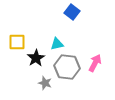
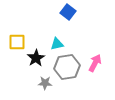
blue square: moved 4 px left
gray hexagon: rotated 15 degrees counterclockwise
gray star: rotated 16 degrees counterclockwise
